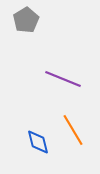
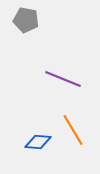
gray pentagon: rotated 30 degrees counterclockwise
blue diamond: rotated 72 degrees counterclockwise
